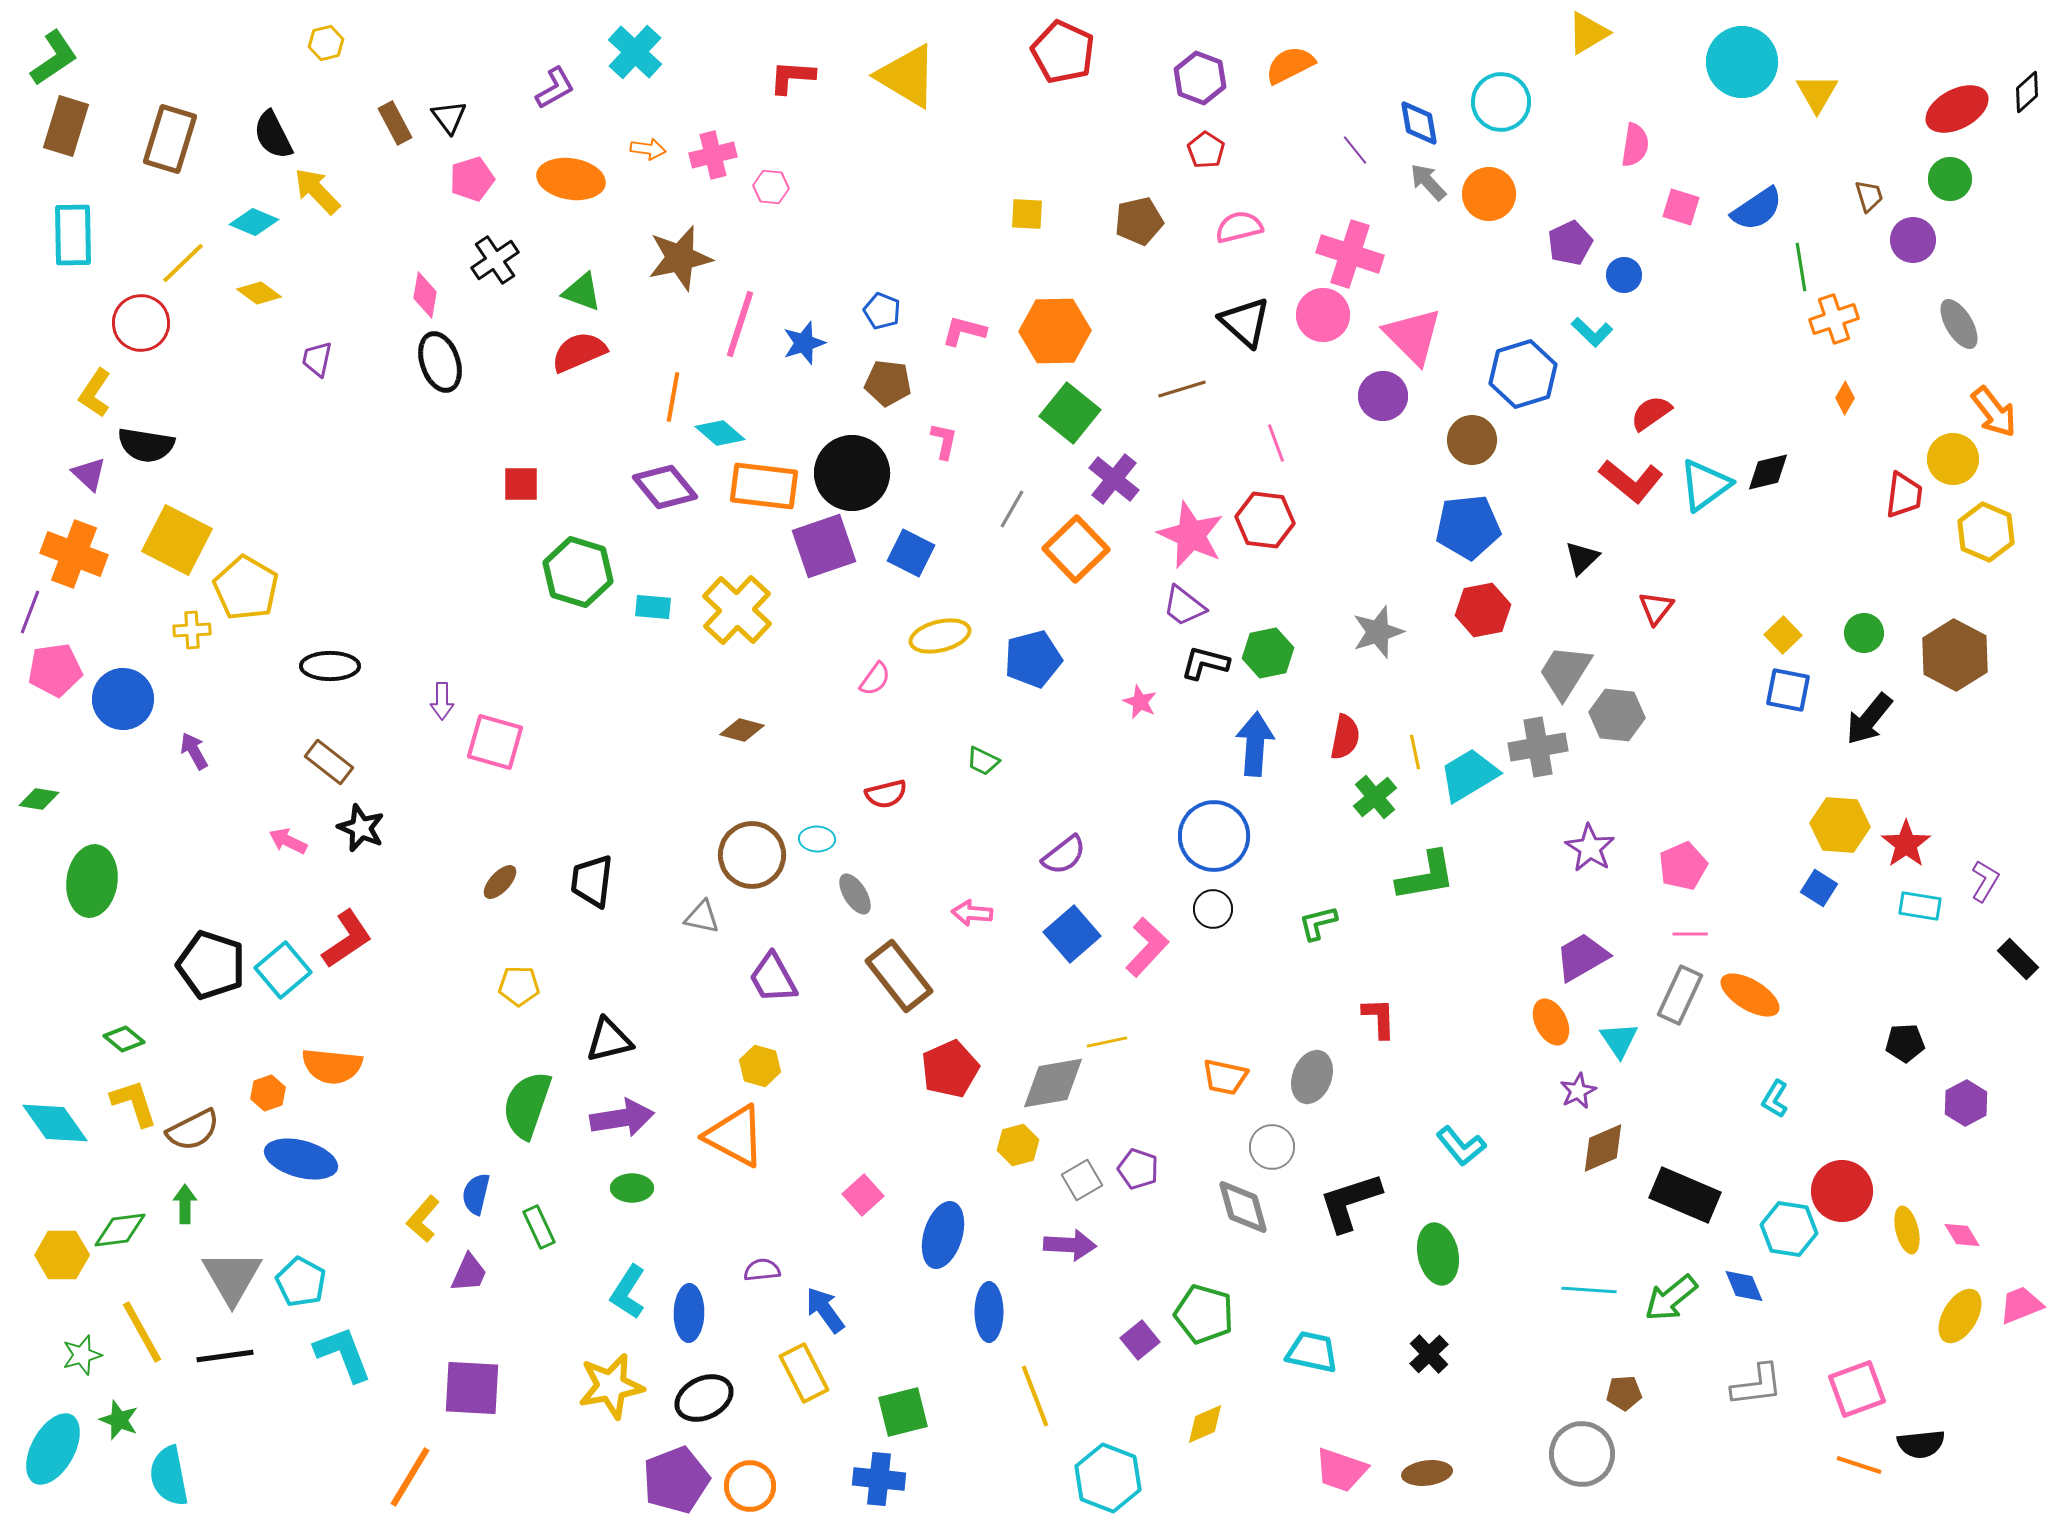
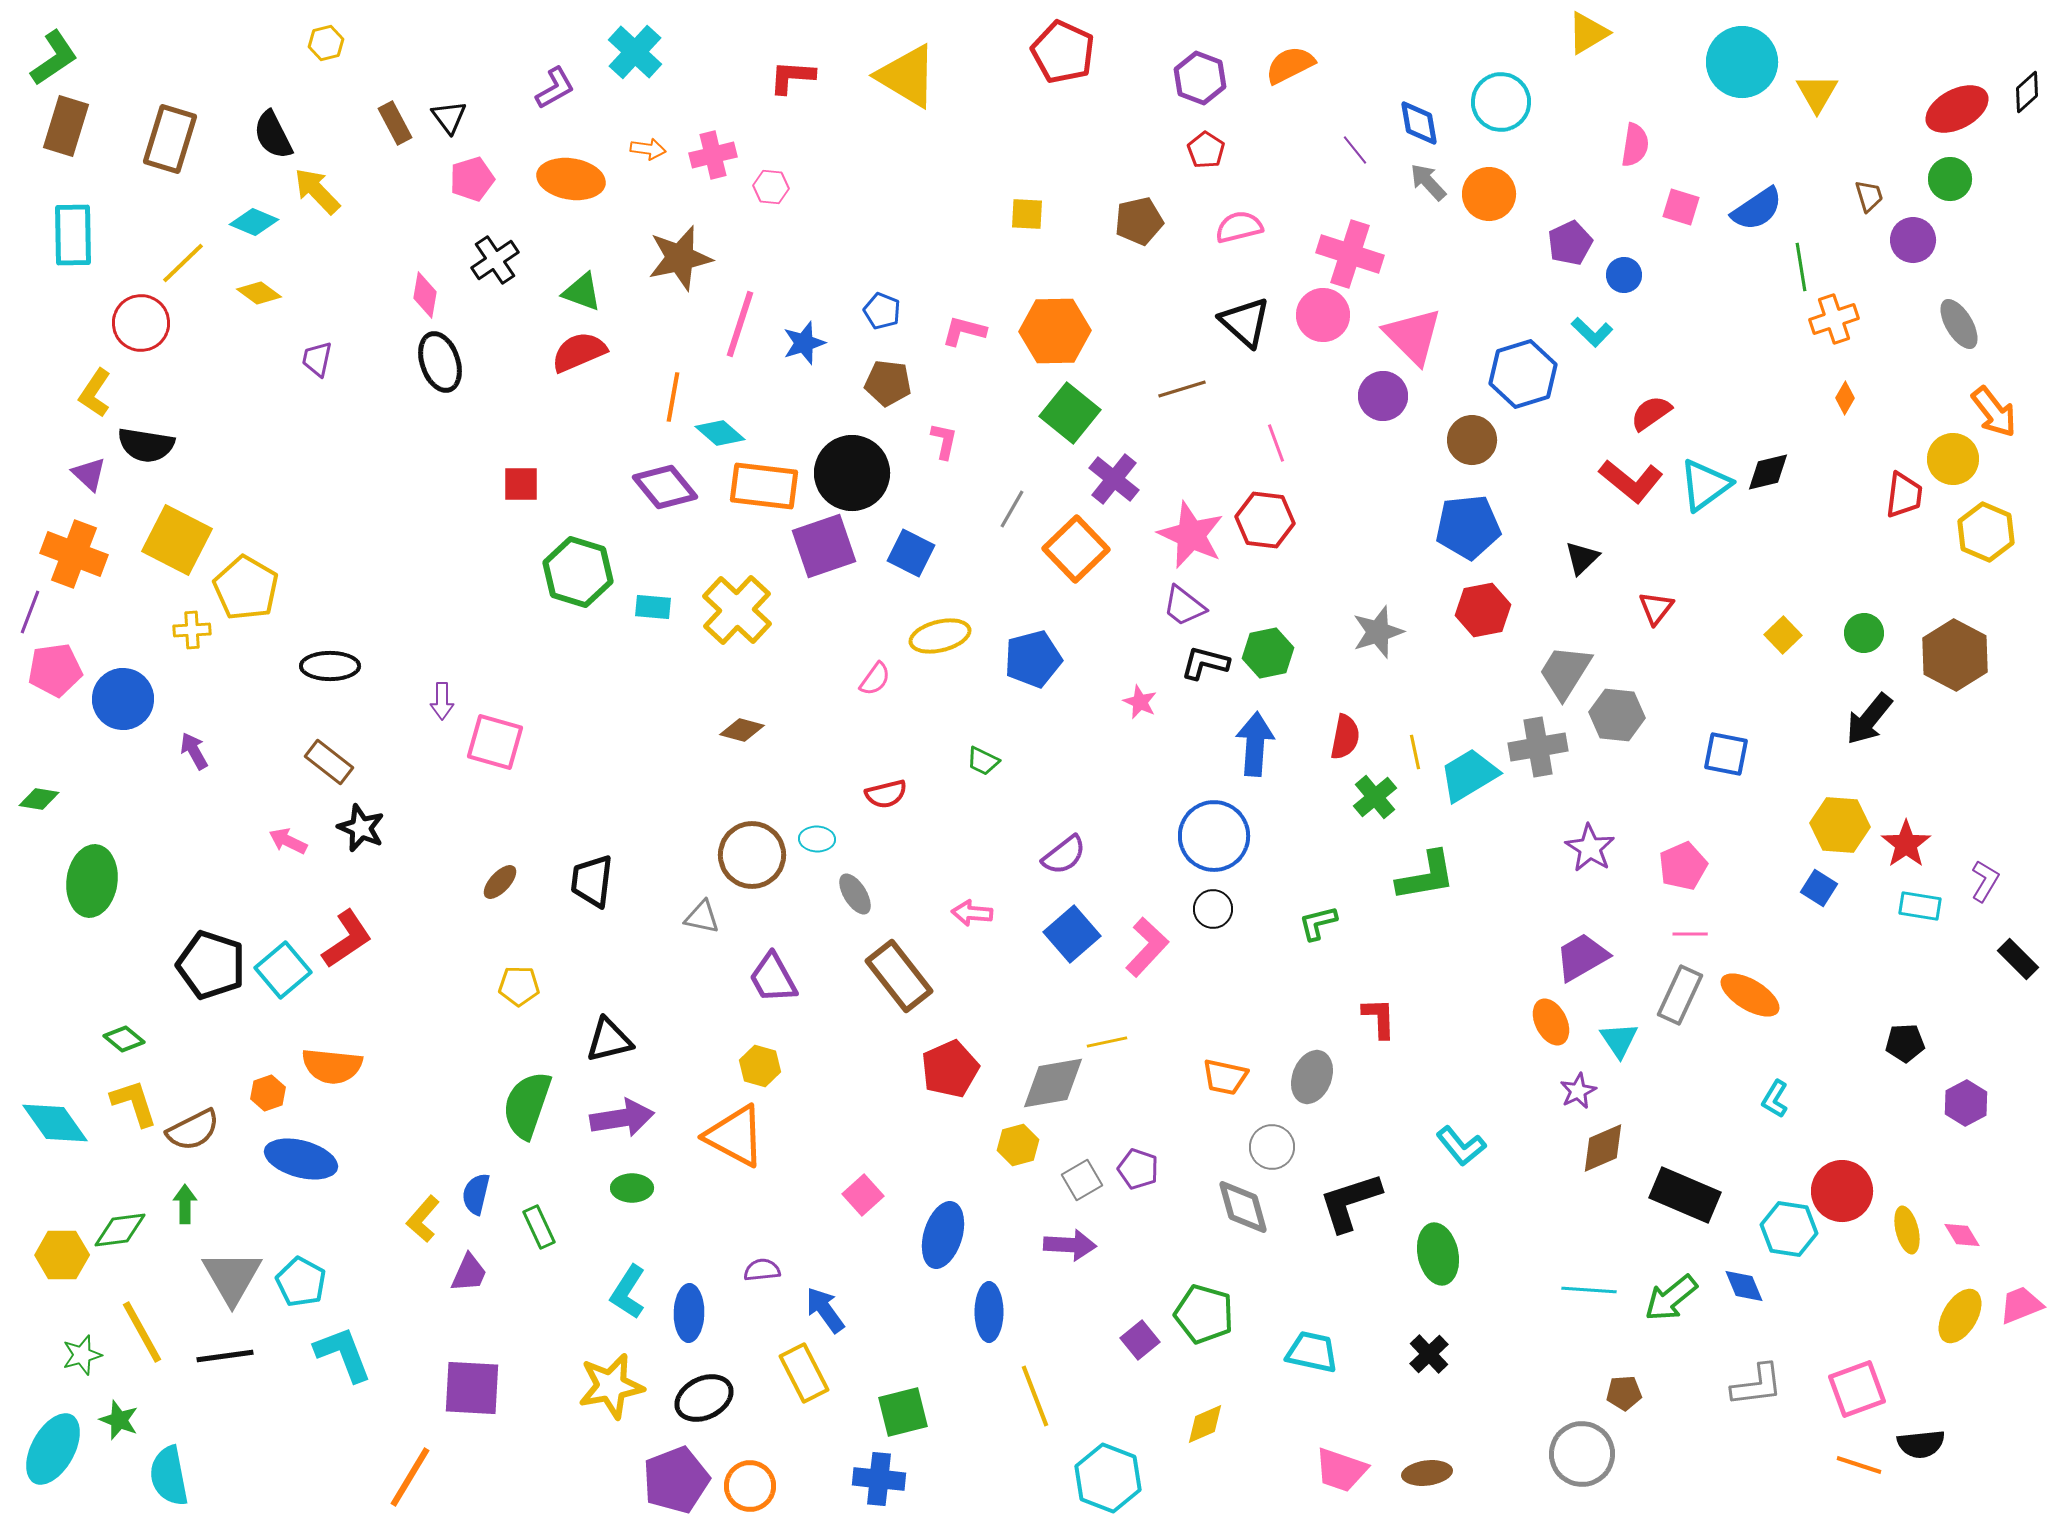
blue square at (1788, 690): moved 62 px left, 64 px down
